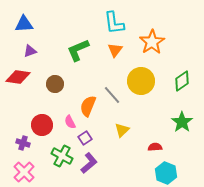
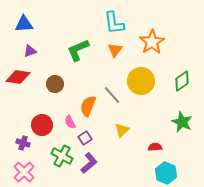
green star: rotated 10 degrees counterclockwise
